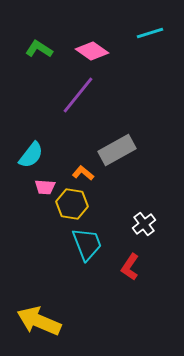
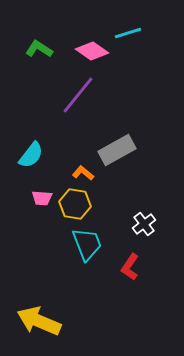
cyan line: moved 22 px left
pink trapezoid: moved 3 px left, 11 px down
yellow hexagon: moved 3 px right
